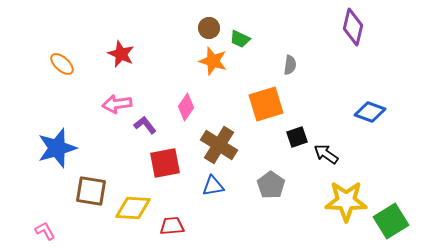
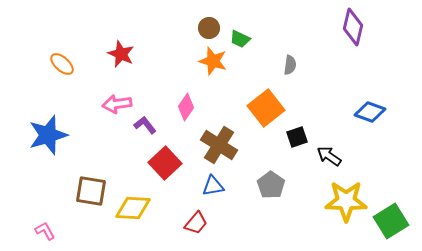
orange square: moved 4 px down; rotated 21 degrees counterclockwise
blue star: moved 9 px left, 13 px up
black arrow: moved 3 px right, 2 px down
red square: rotated 32 degrees counterclockwise
red trapezoid: moved 24 px right, 3 px up; rotated 135 degrees clockwise
